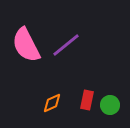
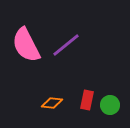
orange diamond: rotated 30 degrees clockwise
